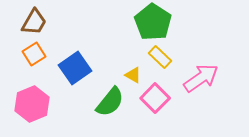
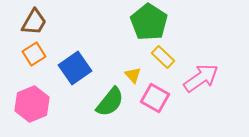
green pentagon: moved 4 px left
yellow rectangle: moved 3 px right
yellow triangle: rotated 18 degrees clockwise
pink square: rotated 16 degrees counterclockwise
